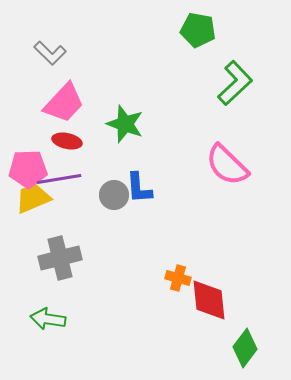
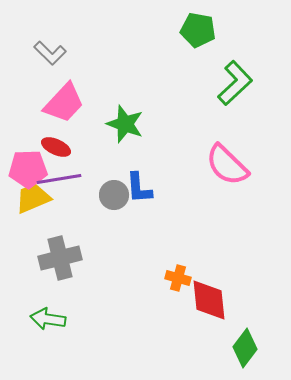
red ellipse: moved 11 px left, 6 px down; rotated 12 degrees clockwise
